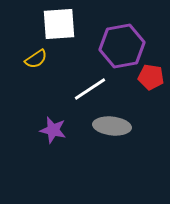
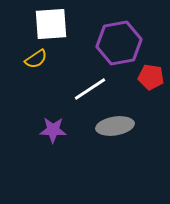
white square: moved 8 px left
purple hexagon: moved 3 px left, 3 px up
gray ellipse: moved 3 px right; rotated 15 degrees counterclockwise
purple star: rotated 12 degrees counterclockwise
